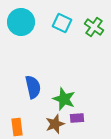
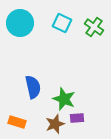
cyan circle: moved 1 px left, 1 px down
orange rectangle: moved 5 px up; rotated 66 degrees counterclockwise
